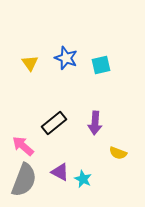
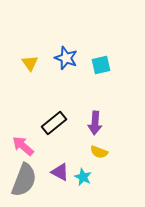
yellow semicircle: moved 19 px left, 1 px up
cyan star: moved 2 px up
